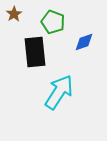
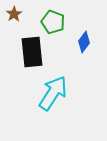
blue diamond: rotated 35 degrees counterclockwise
black rectangle: moved 3 px left
cyan arrow: moved 6 px left, 1 px down
